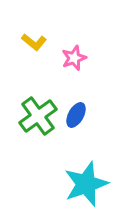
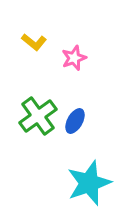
blue ellipse: moved 1 px left, 6 px down
cyan star: moved 3 px right, 1 px up
